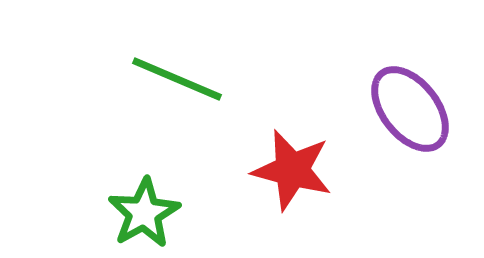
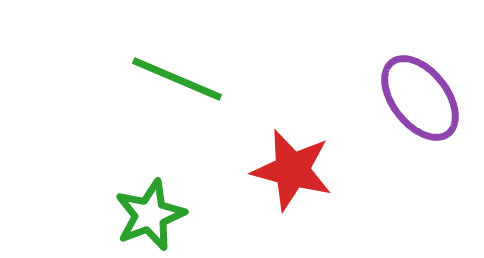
purple ellipse: moved 10 px right, 11 px up
green star: moved 6 px right, 2 px down; rotated 8 degrees clockwise
